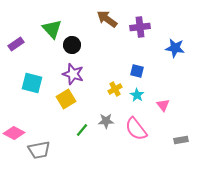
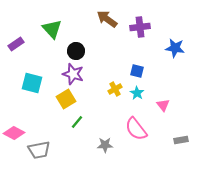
black circle: moved 4 px right, 6 px down
cyan star: moved 2 px up
gray star: moved 1 px left, 24 px down
green line: moved 5 px left, 8 px up
